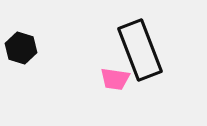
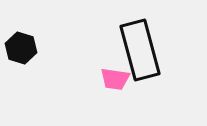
black rectangle: rotated 6 degrees clockwise
